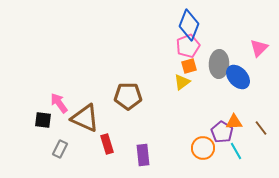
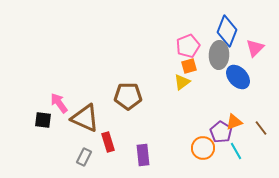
blue diamond: moved 38 px right, 6 px down
pink triangle: moved 4 px left
gray ellipse: moved 9 px up
orange triangle: rotated 18 degrees counterclockwise
purple pentagon: moved 1 px left
red rectangle: moved 1 px right, 2 px up
gray rectangle: moved 24 px right, 8 px down
